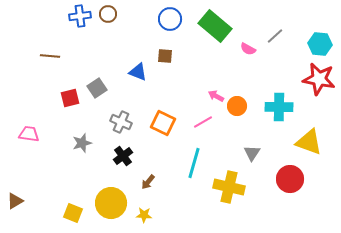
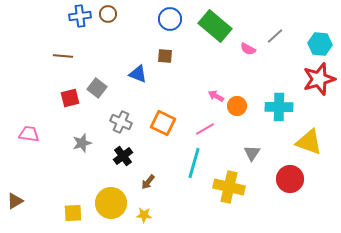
brown line: moved 13 px right
blue triangle: moved 2 px down
red star: rotated 28 degrees counterclockwise
gray square: rotated 18 degrees counterclockwise
pink line: moved 2 px right, 7 px down
yellow square: rotated 24 degrees counterclockwise
